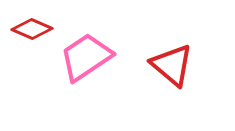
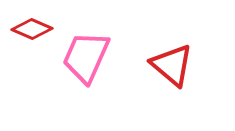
pink trapezoid: rotated 32 degrees counterclockwise
